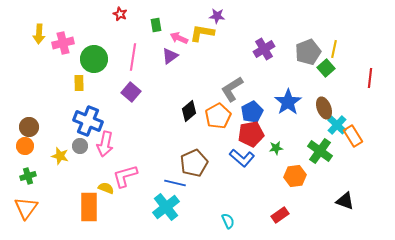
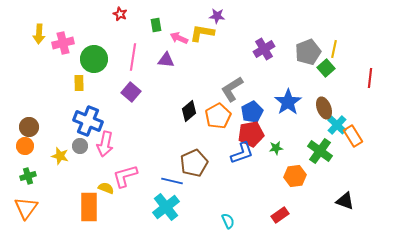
purple triangle at (170, 56): moved 4 px left, 4 px down; rotated 42 degrees clockwise
blue L-shape at (242, 158): moved 5 px up; rotated 60 degrees counterclockwise
blue line at (175, 183): moved 3 px left, 2 px up
